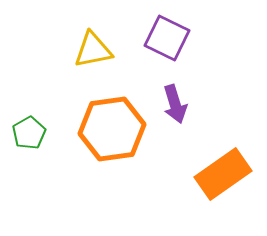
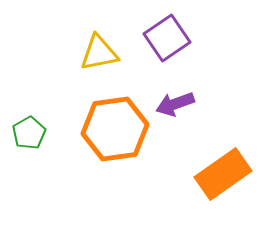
purple square: rotated 30 degrees clockwise
yellow triangle: moved 6 px right, 3 px down
purple arrow: rotated 87 degrees clockwise
orange hexagon: moved 3 px right
